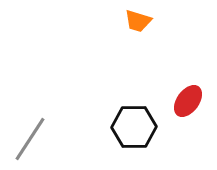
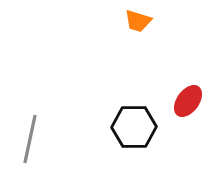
gray line: rotated 21 degrees counterclockwise
